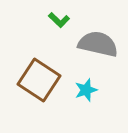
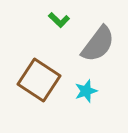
gray semicircle: rotated 114 degrees clockwise
cyan star: moved 1 px down
